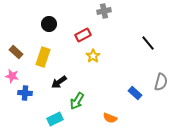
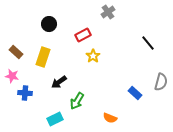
gray cross: moved 4 px right, 1 px down; rotated 24 degrees counterclockwise
